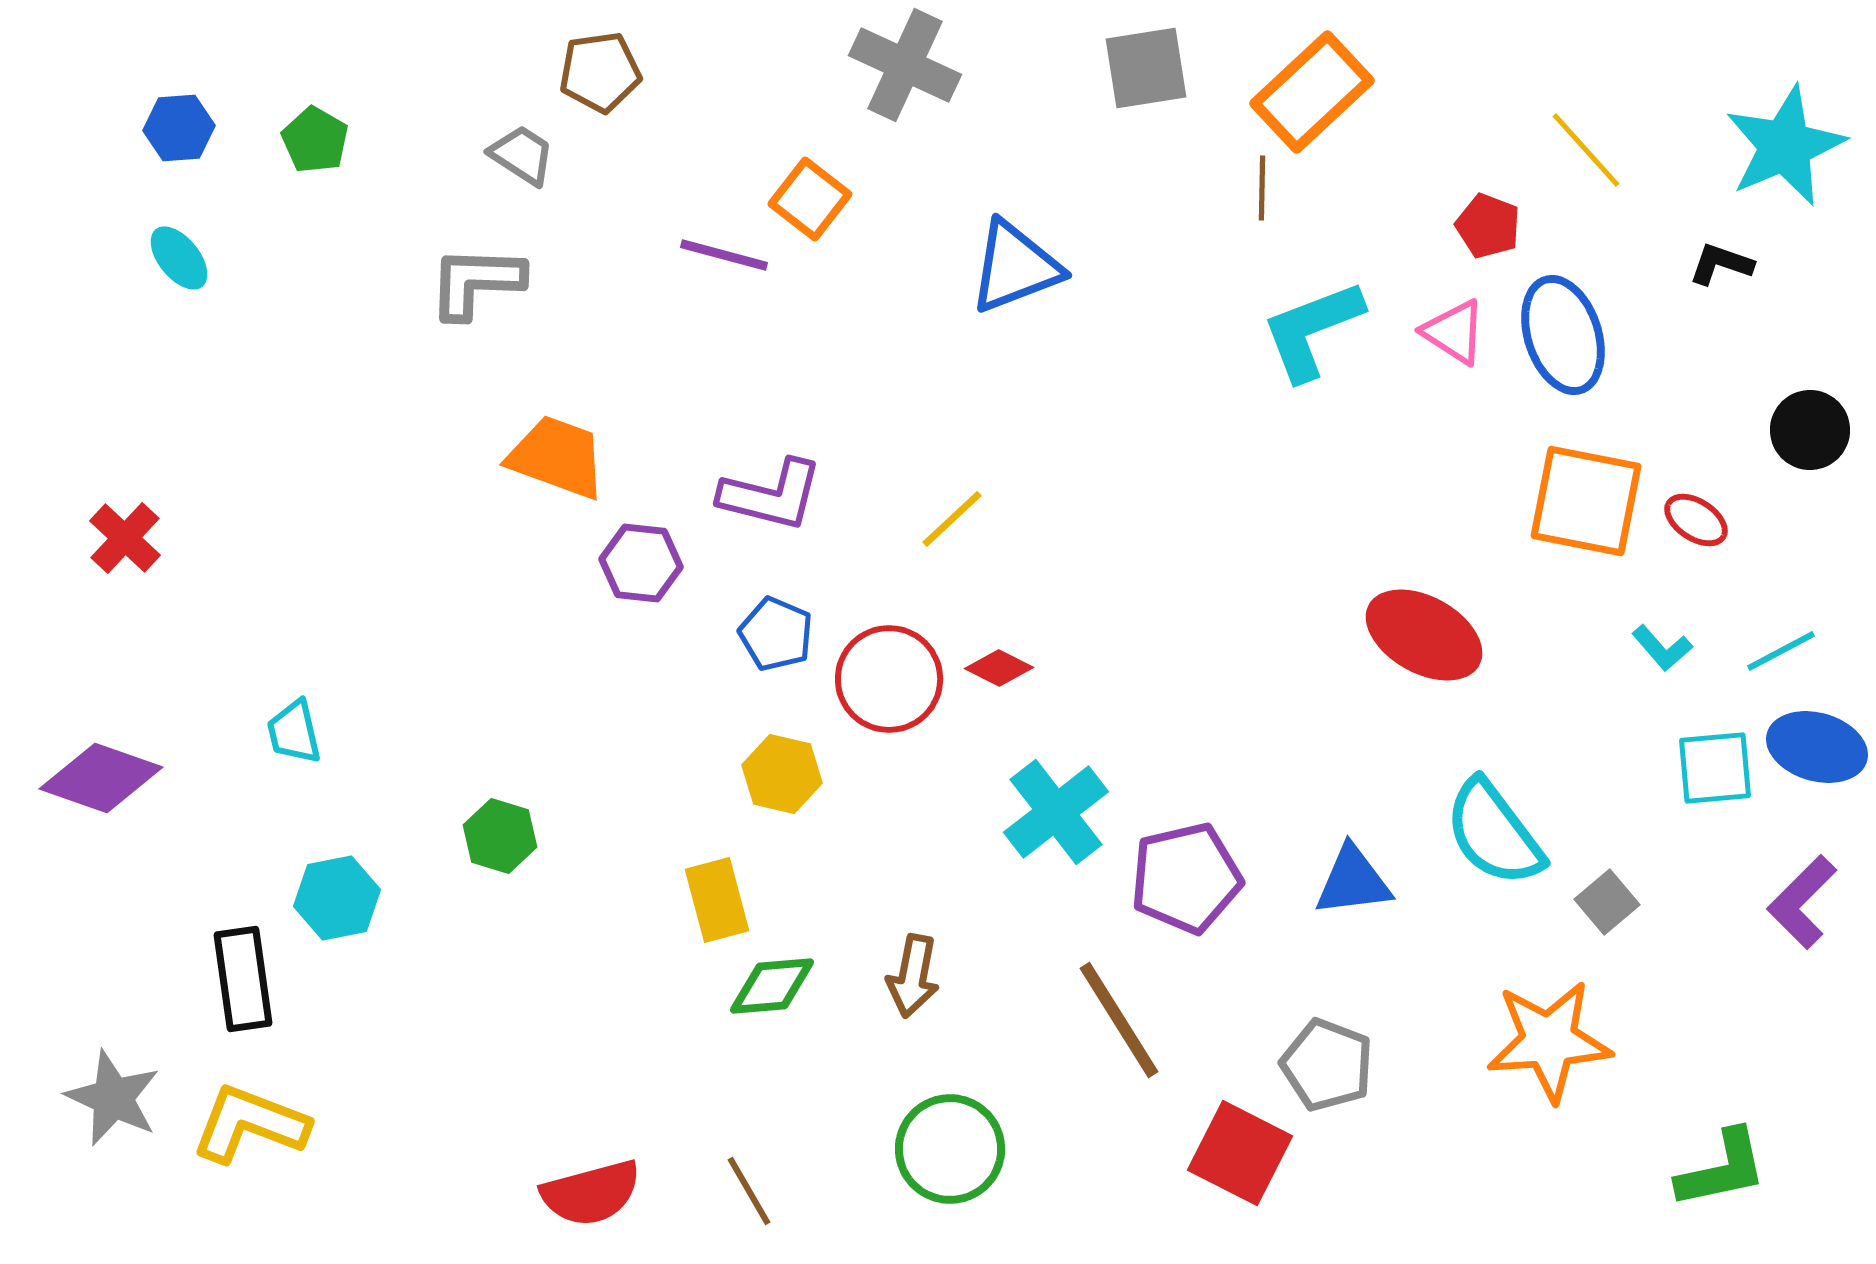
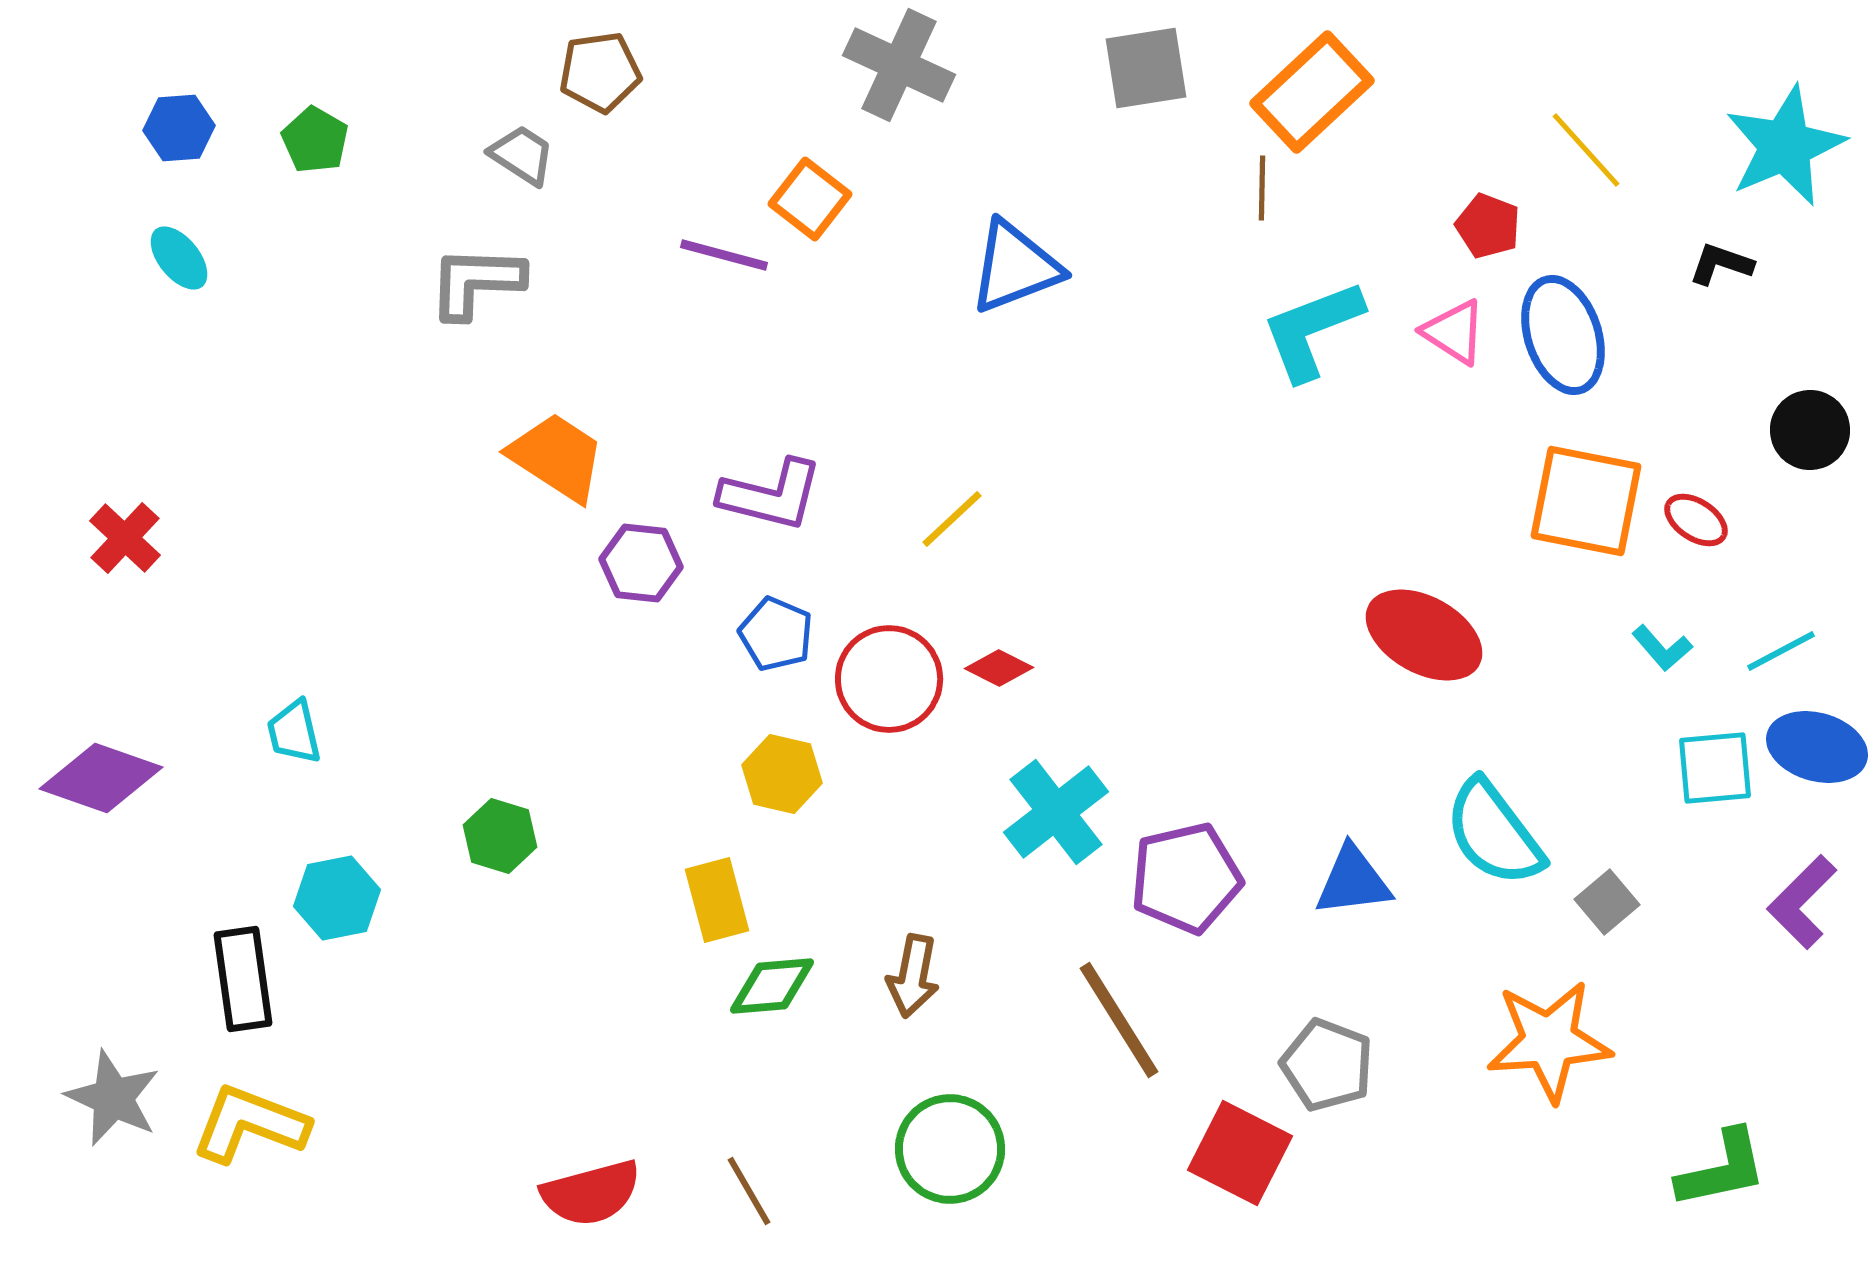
gray cross at (905, 65): moved 6 px left
orange trapezoid at (557, 457): rotated 13 degrees clockwise
